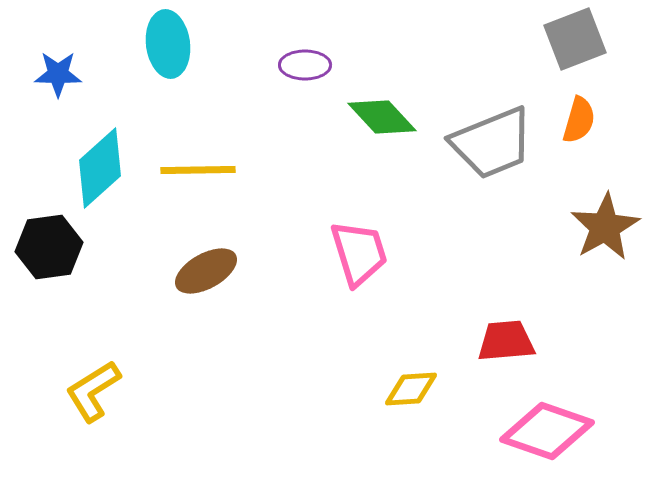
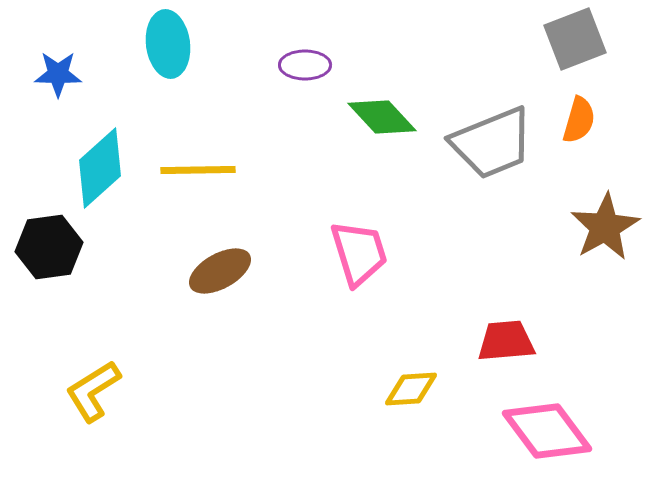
brown ellipse: moved 14 px right
pink diamond: rotated 34 degrees clockwise
